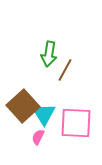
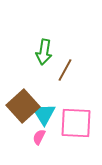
green arrow: moved 5 px left, 2 px up
pink semicircle: moved 1 px right
